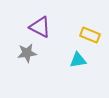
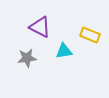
gray star: moved 5 px down
cyan triangle: moved 14 px left, 9 px up
